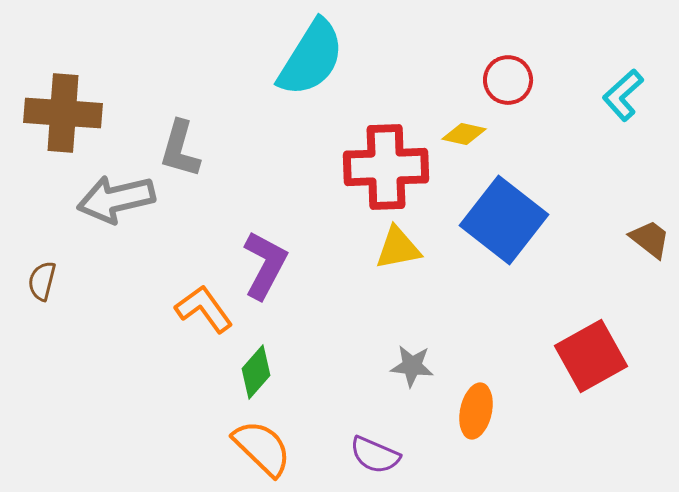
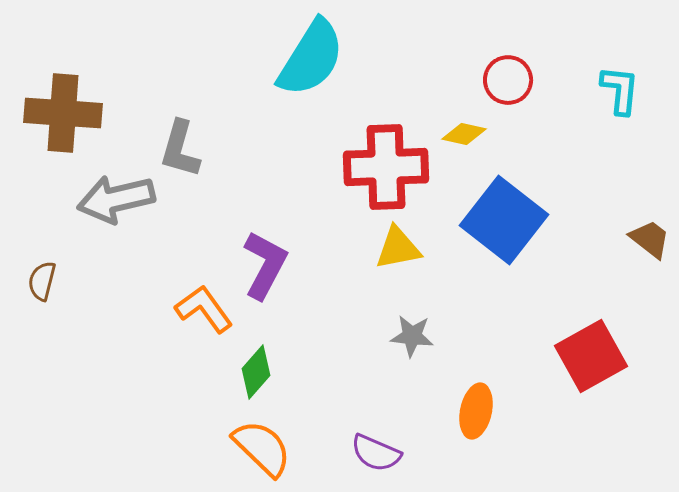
cyan L-shape: moved 3 px left, 5 px up; rotated 138 degrees clockwise
gray star: moved 30 px up
purple semicircle: moved 1 px right, 2 px up
